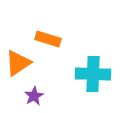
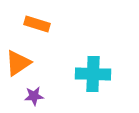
orange rectangle: moved 11 px left, 15 px up
purple star: rotated 24 degrees clockwise
